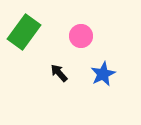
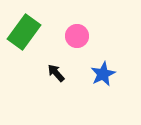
pink circle: moved 4 px left
black arrow: moved 3 px left
